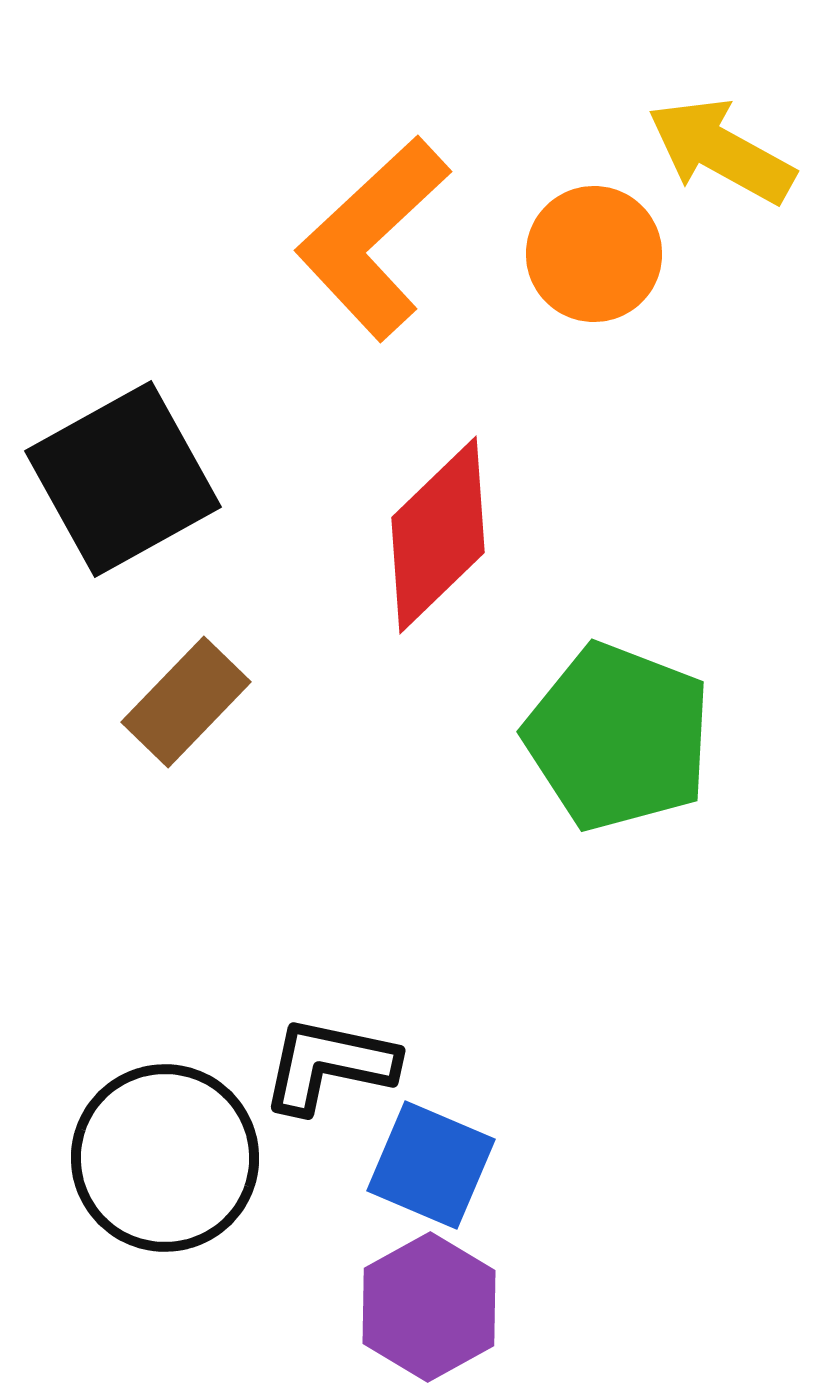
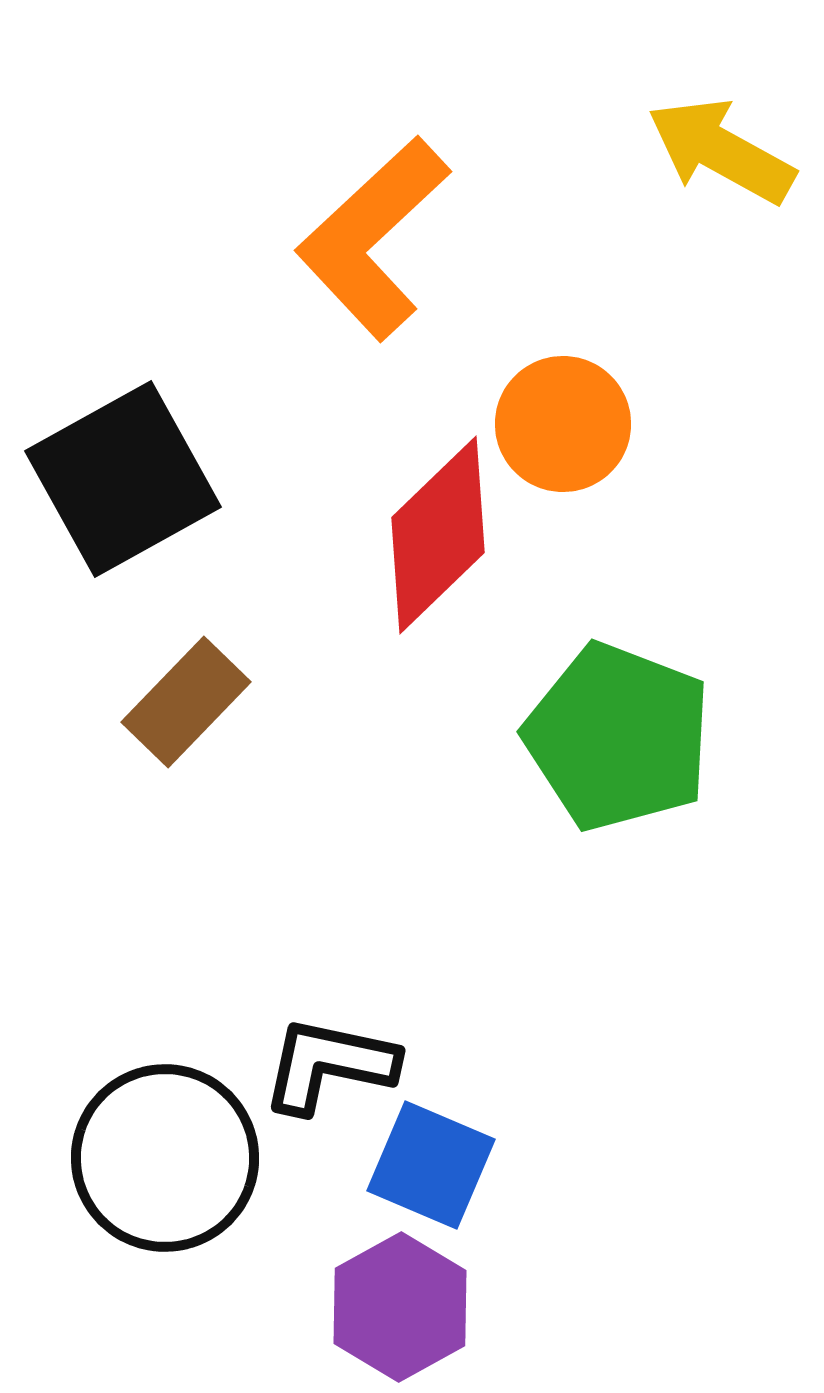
orange circle: moved 31 px left, 170 px down
purple hexagon: moved 29 px left
